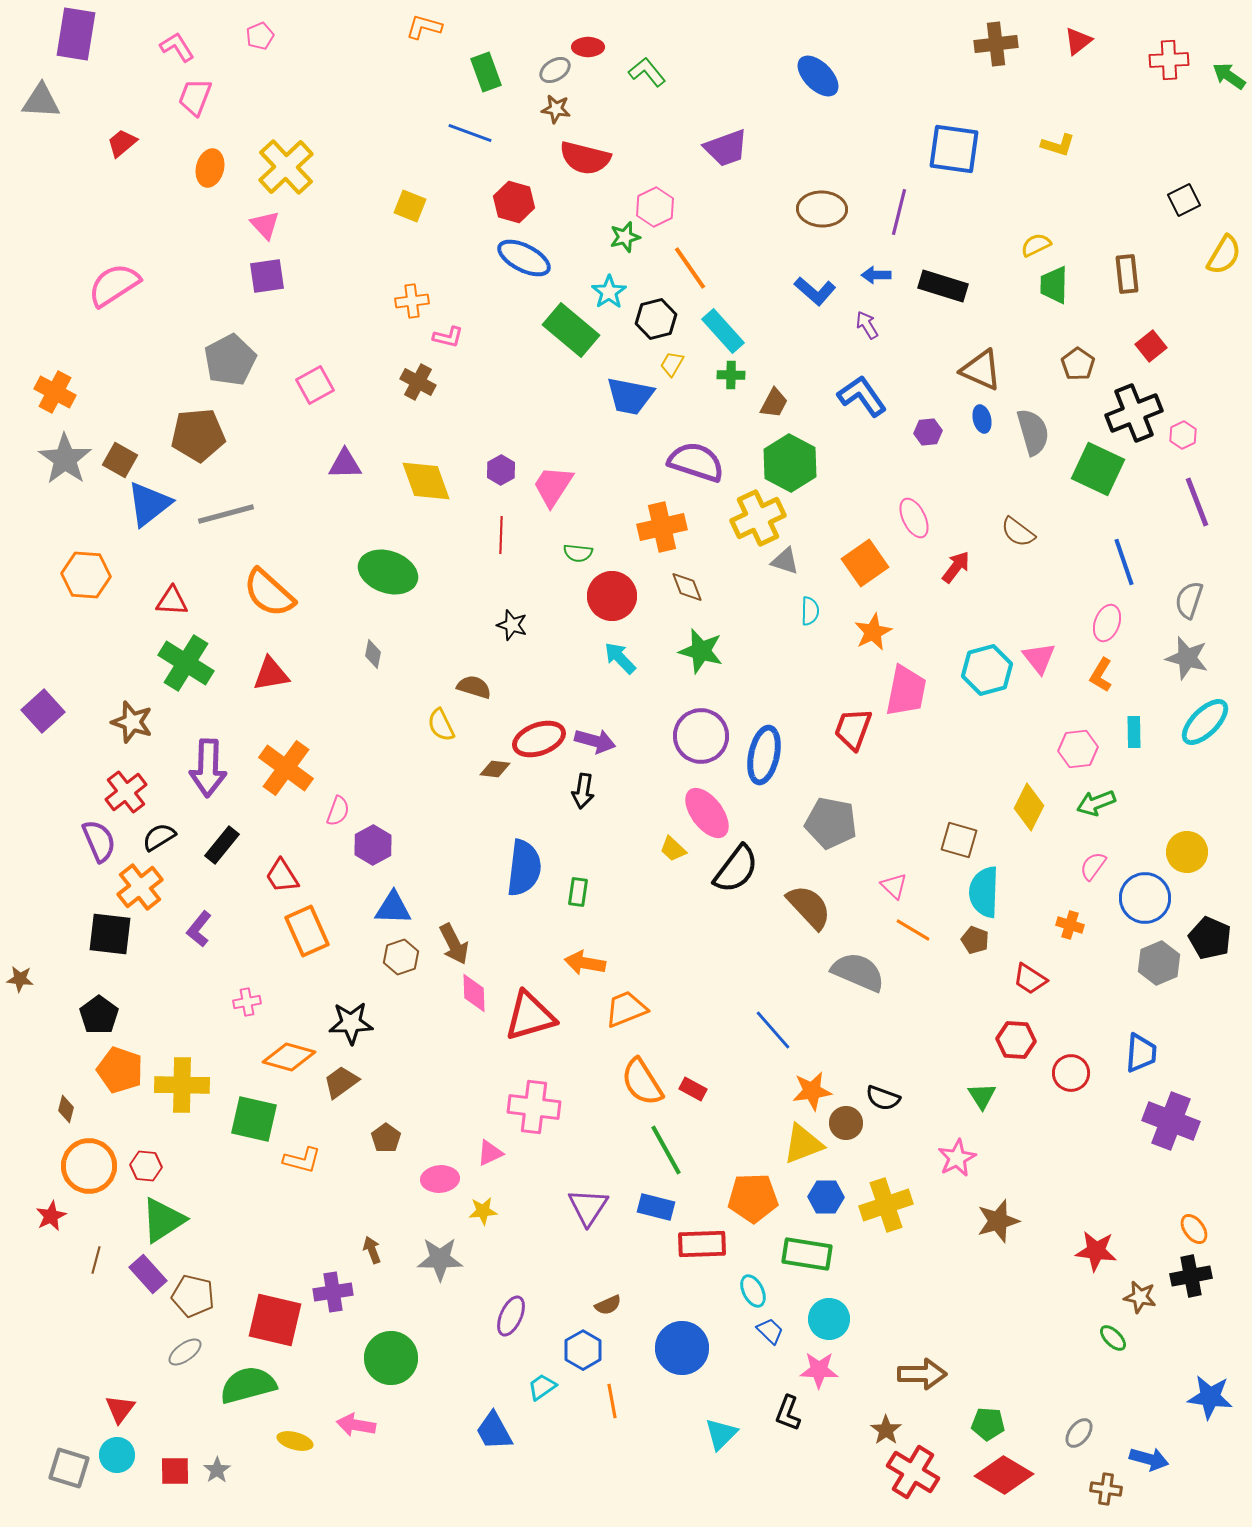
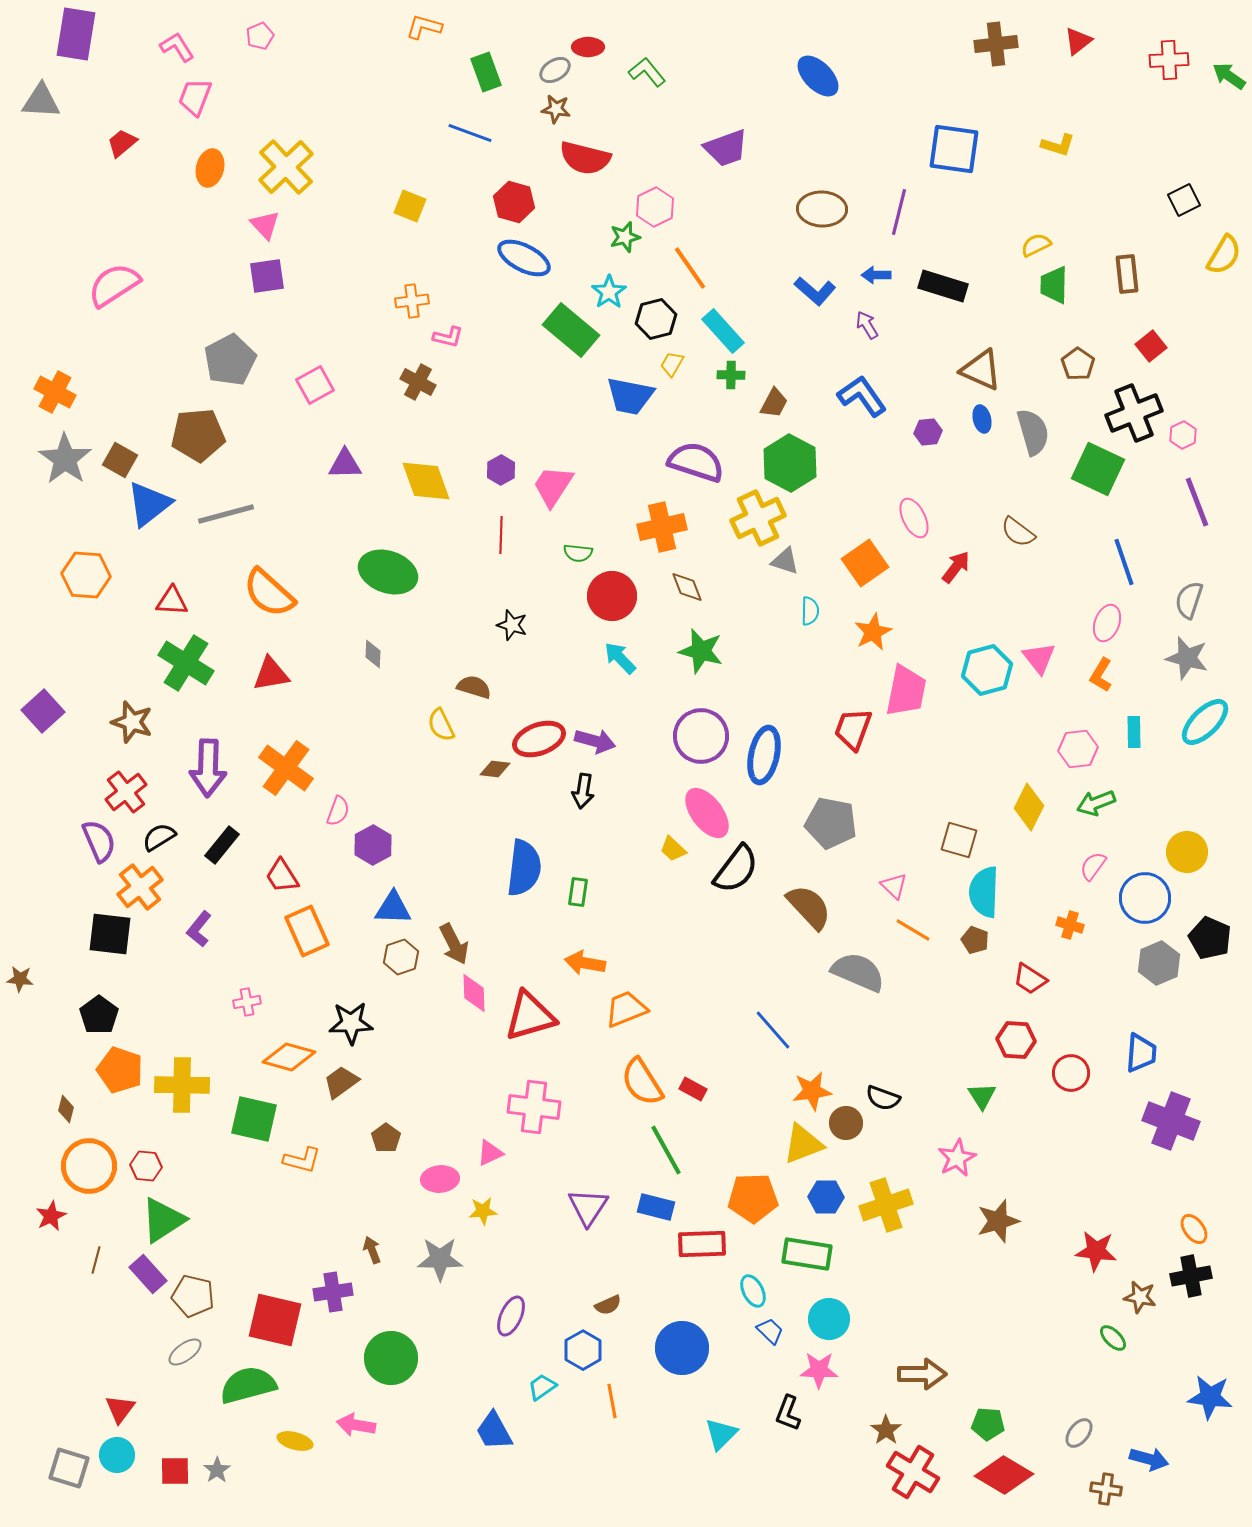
gray diamond at (373, 654): rotated 8 degrees counterclockwise
